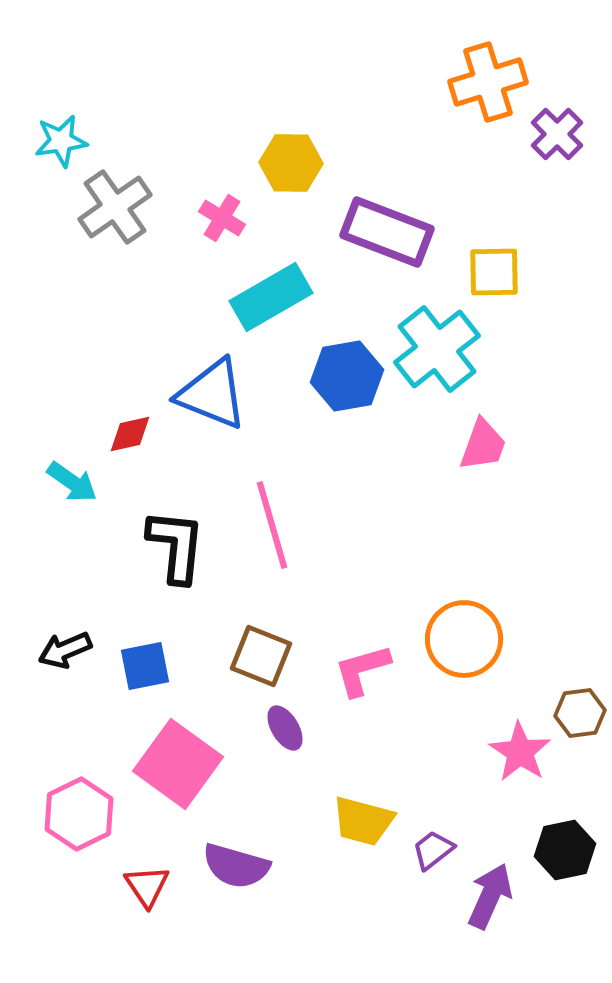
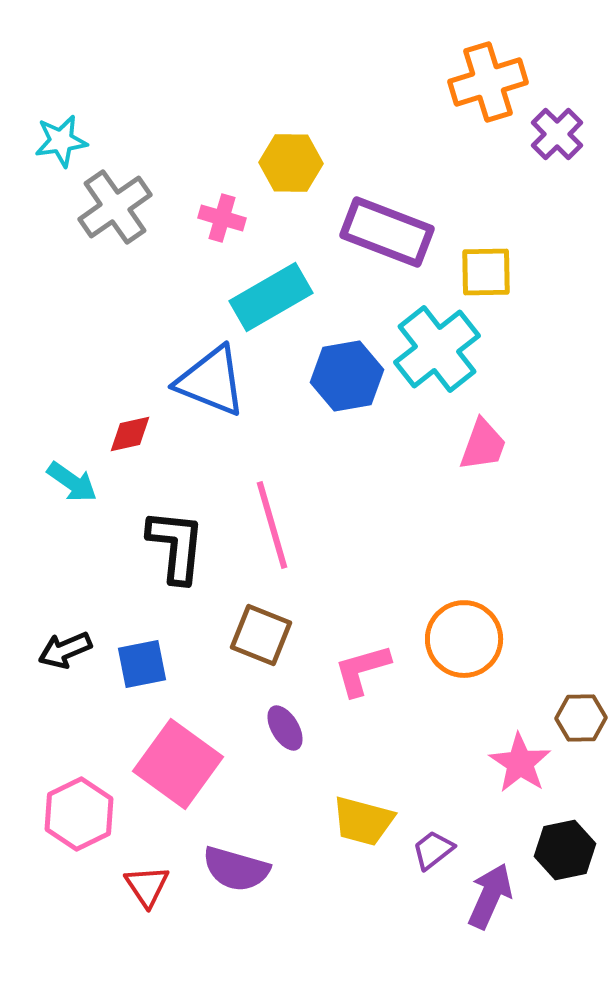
pink cross: rotated 15 degrees counterclockwise
yellow square: moved 8 px left
blue triangle: moved 1 px left, 13 px up
brown square: moved 21 px up
blue square: moved 3 px left, 2 px up
brown hexagon: moved 1 px right, 5 px down; rotated 6 degrees clockwise
pink star: moved 11 px down
purple semicircle: moved 3 px down
